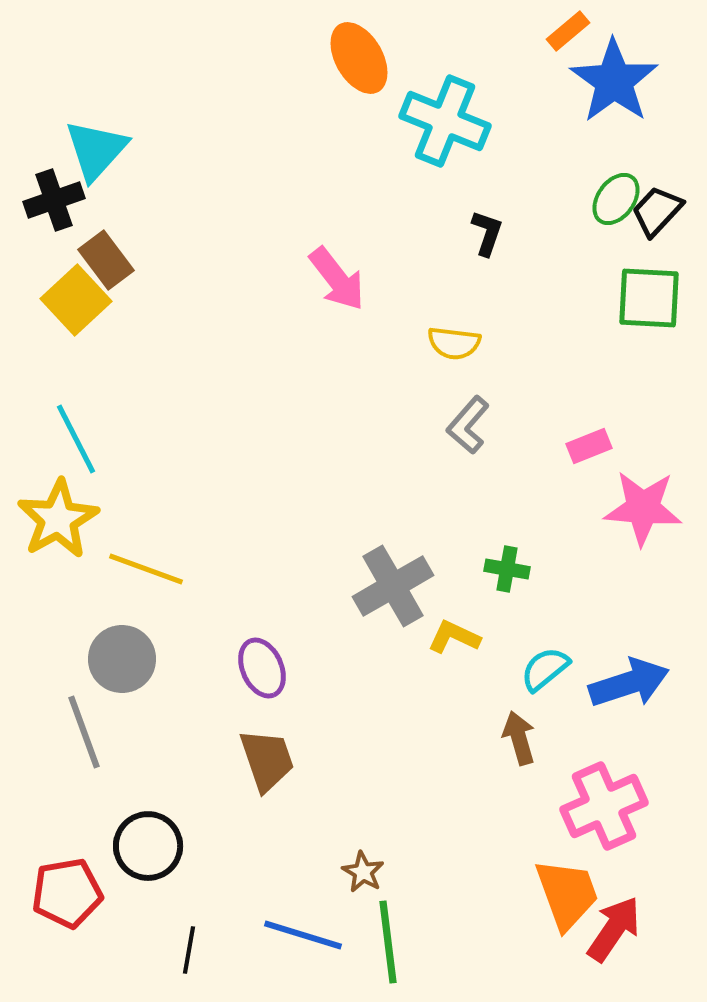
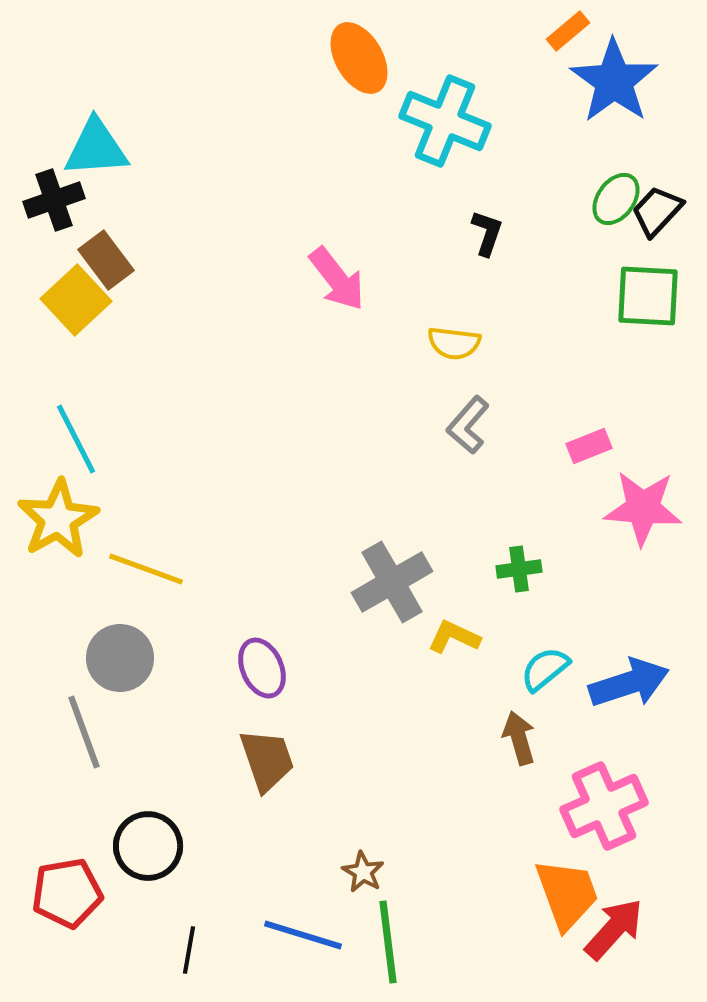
cyan triangle: moved 2 px up; rotated 44 degrees clockwise
green square: moved 1 px left, 2 px up
green cross: moved 12 px right; rotated 18 degrees counterclockwise
gray cross: moved 1 px left, 4 px up
gray circle: moved 2 px left, 1 px up
red arrow: rotated 8 degrees clockwise
